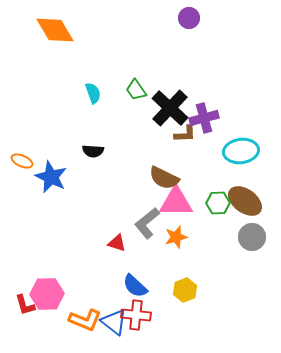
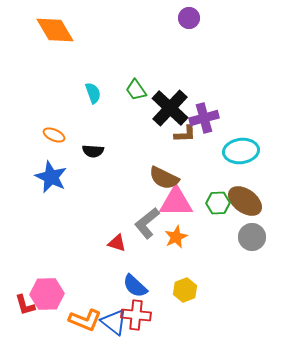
orange ellipse: moved 32 px right, 26 px up
orange star: rotated 10 degrees counterclockwise
